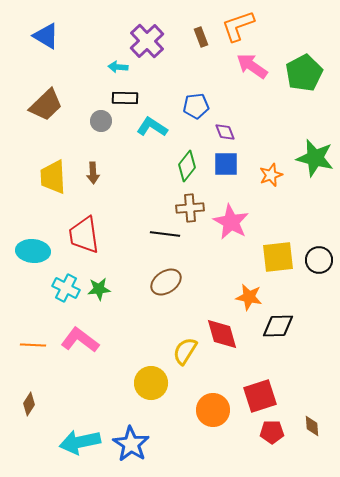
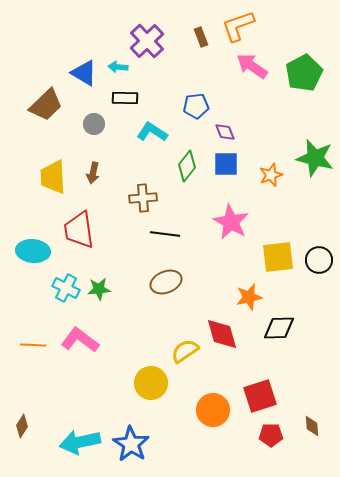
blue triangle at (46, 36): moved 38 px right, 37 px down
gray circle at (101, 121): moved 7 px left, 3 px down
cyan L-shape at (152, 127): moved 5 px down
brown arrow at (93, 173): rotated 15 degrees clockwise
brown cross at (190, 208): moved 47 px left, 10 px up
red trapezoid at (84, 235): moved 5 px left, 5 px up
brown ellipse at (166, 282): rotated 12 degrees clockwise
orange star at (249, 297): rotated 24 degrees counterclockwise
black diamond at (278, 326): moved 1 px right, 2 px down
yellow semicircle at (185, 351): rotated 24 degrees clockwise
brown diamond at (29, 404): moved 7 px left, 22 px down
red pentagon at (272, 432): moved 1 px left, 3 px down
